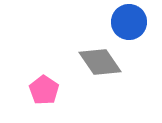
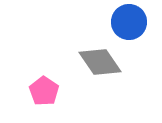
pink pentagon: moved 1 px down
